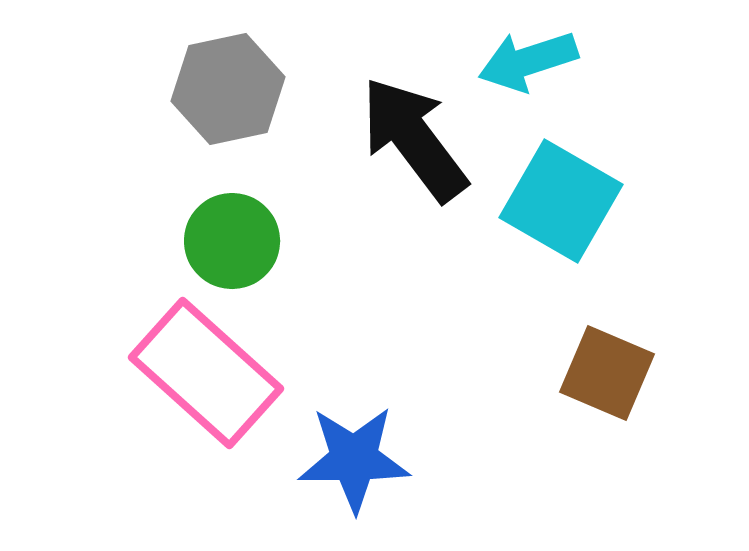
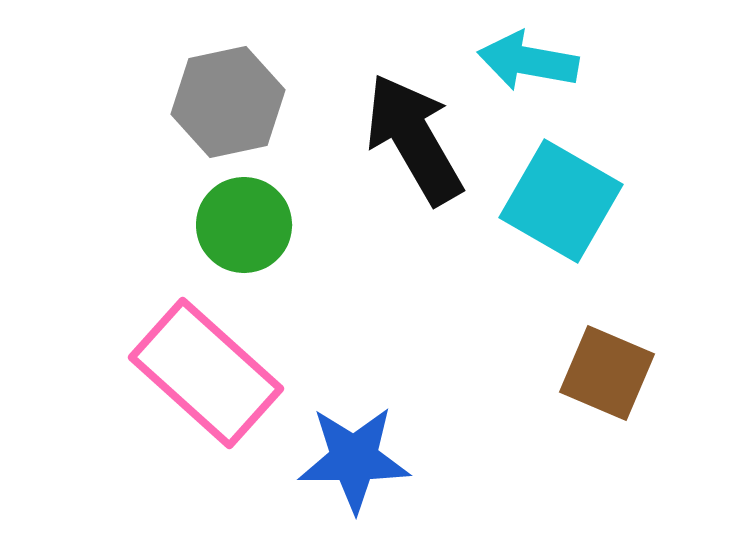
cyan arrow: rotated 28 degrees clockwise
gray hexagon: moved 13 px down
black arrow: rotated 7 degrees clockwise
green circle: moved 12 px right, 16 px up
